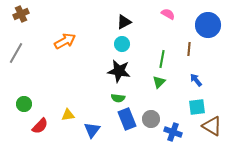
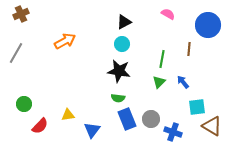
blue arrow: moved 13 px left, 2 px down
